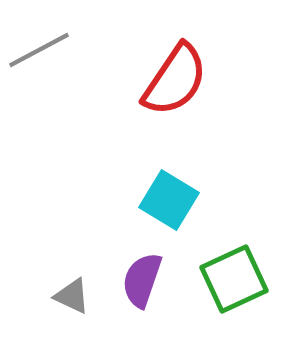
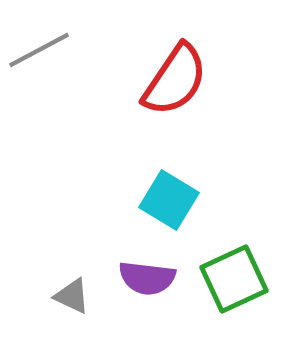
purple semicircle: moved 5 px right, 2 px up; rotated 102 degrees counterclockwise
